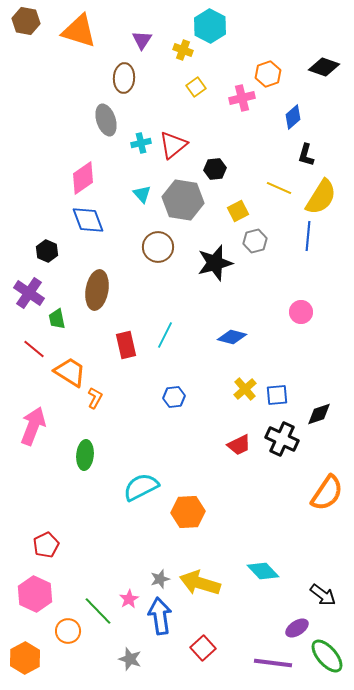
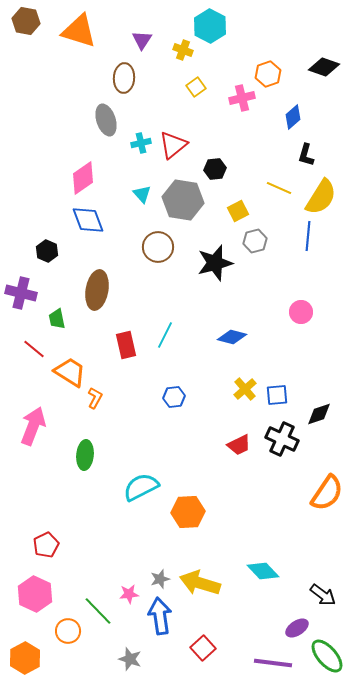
purple cross at (29, 293): moved 8 px left; rotated 20 degrees counterclockwise
pink star at (129, 599): moved 5 px up; rotated 24 degrees clockwise
